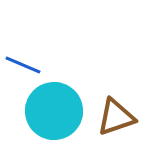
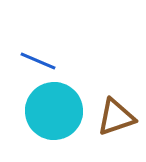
blue line: moved 15 px right, 4 px up
